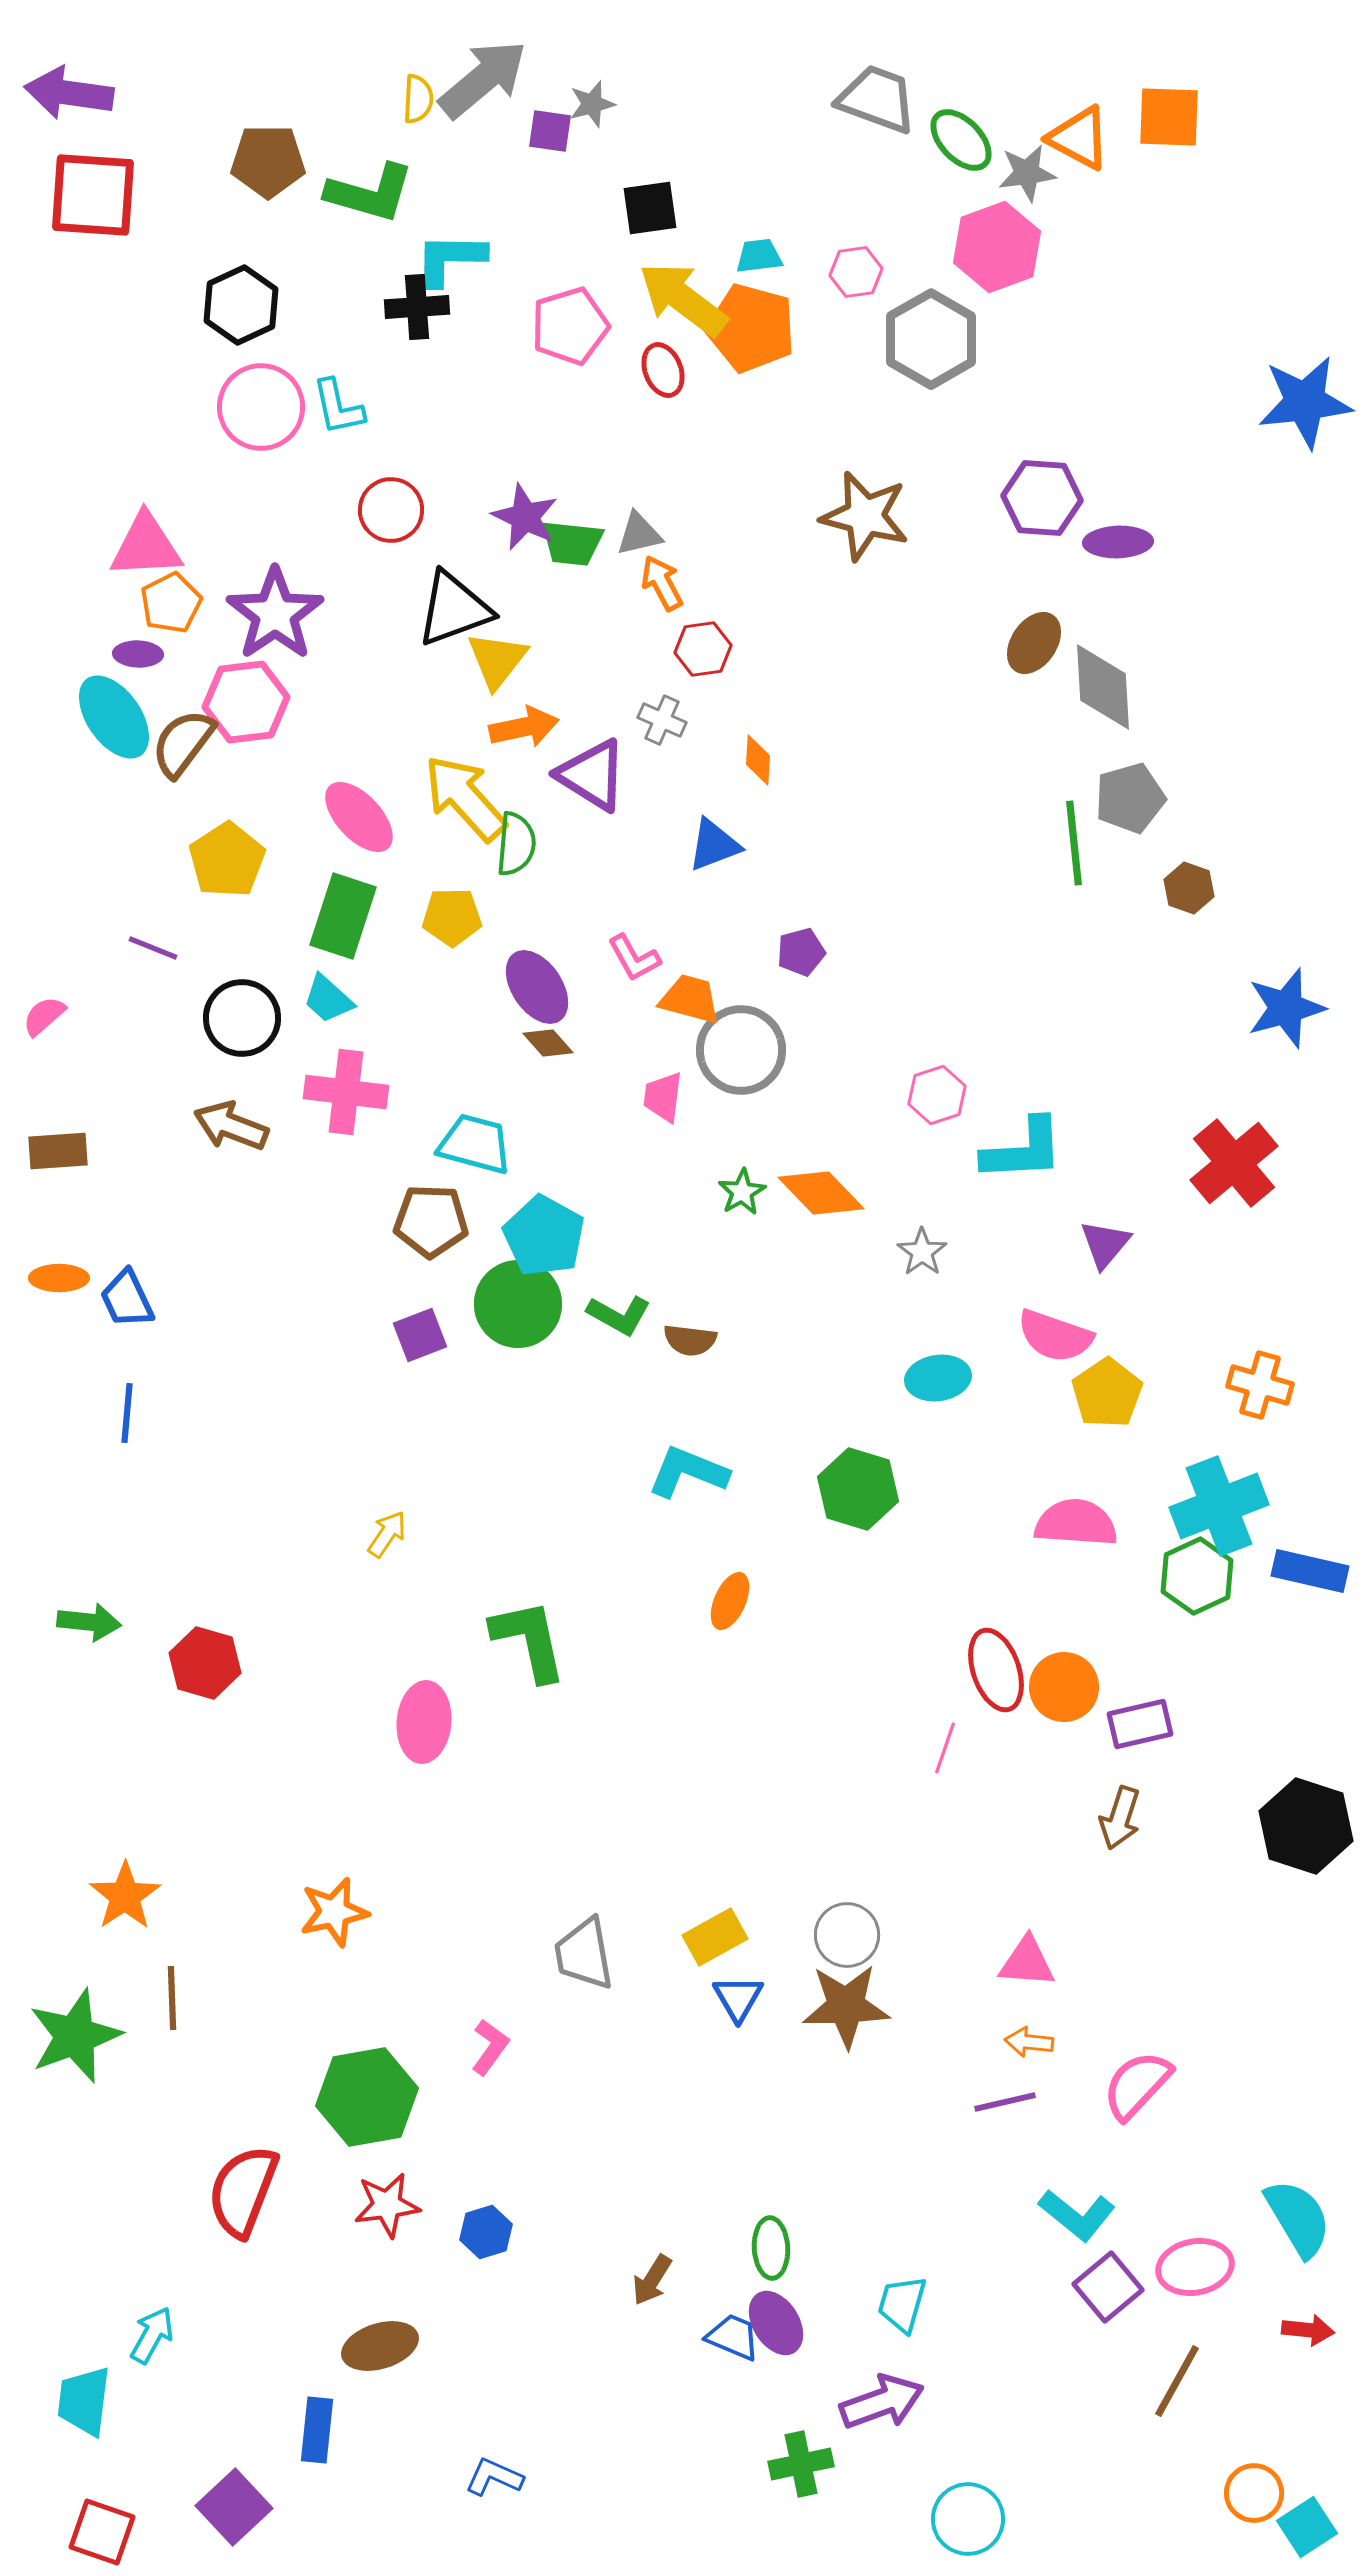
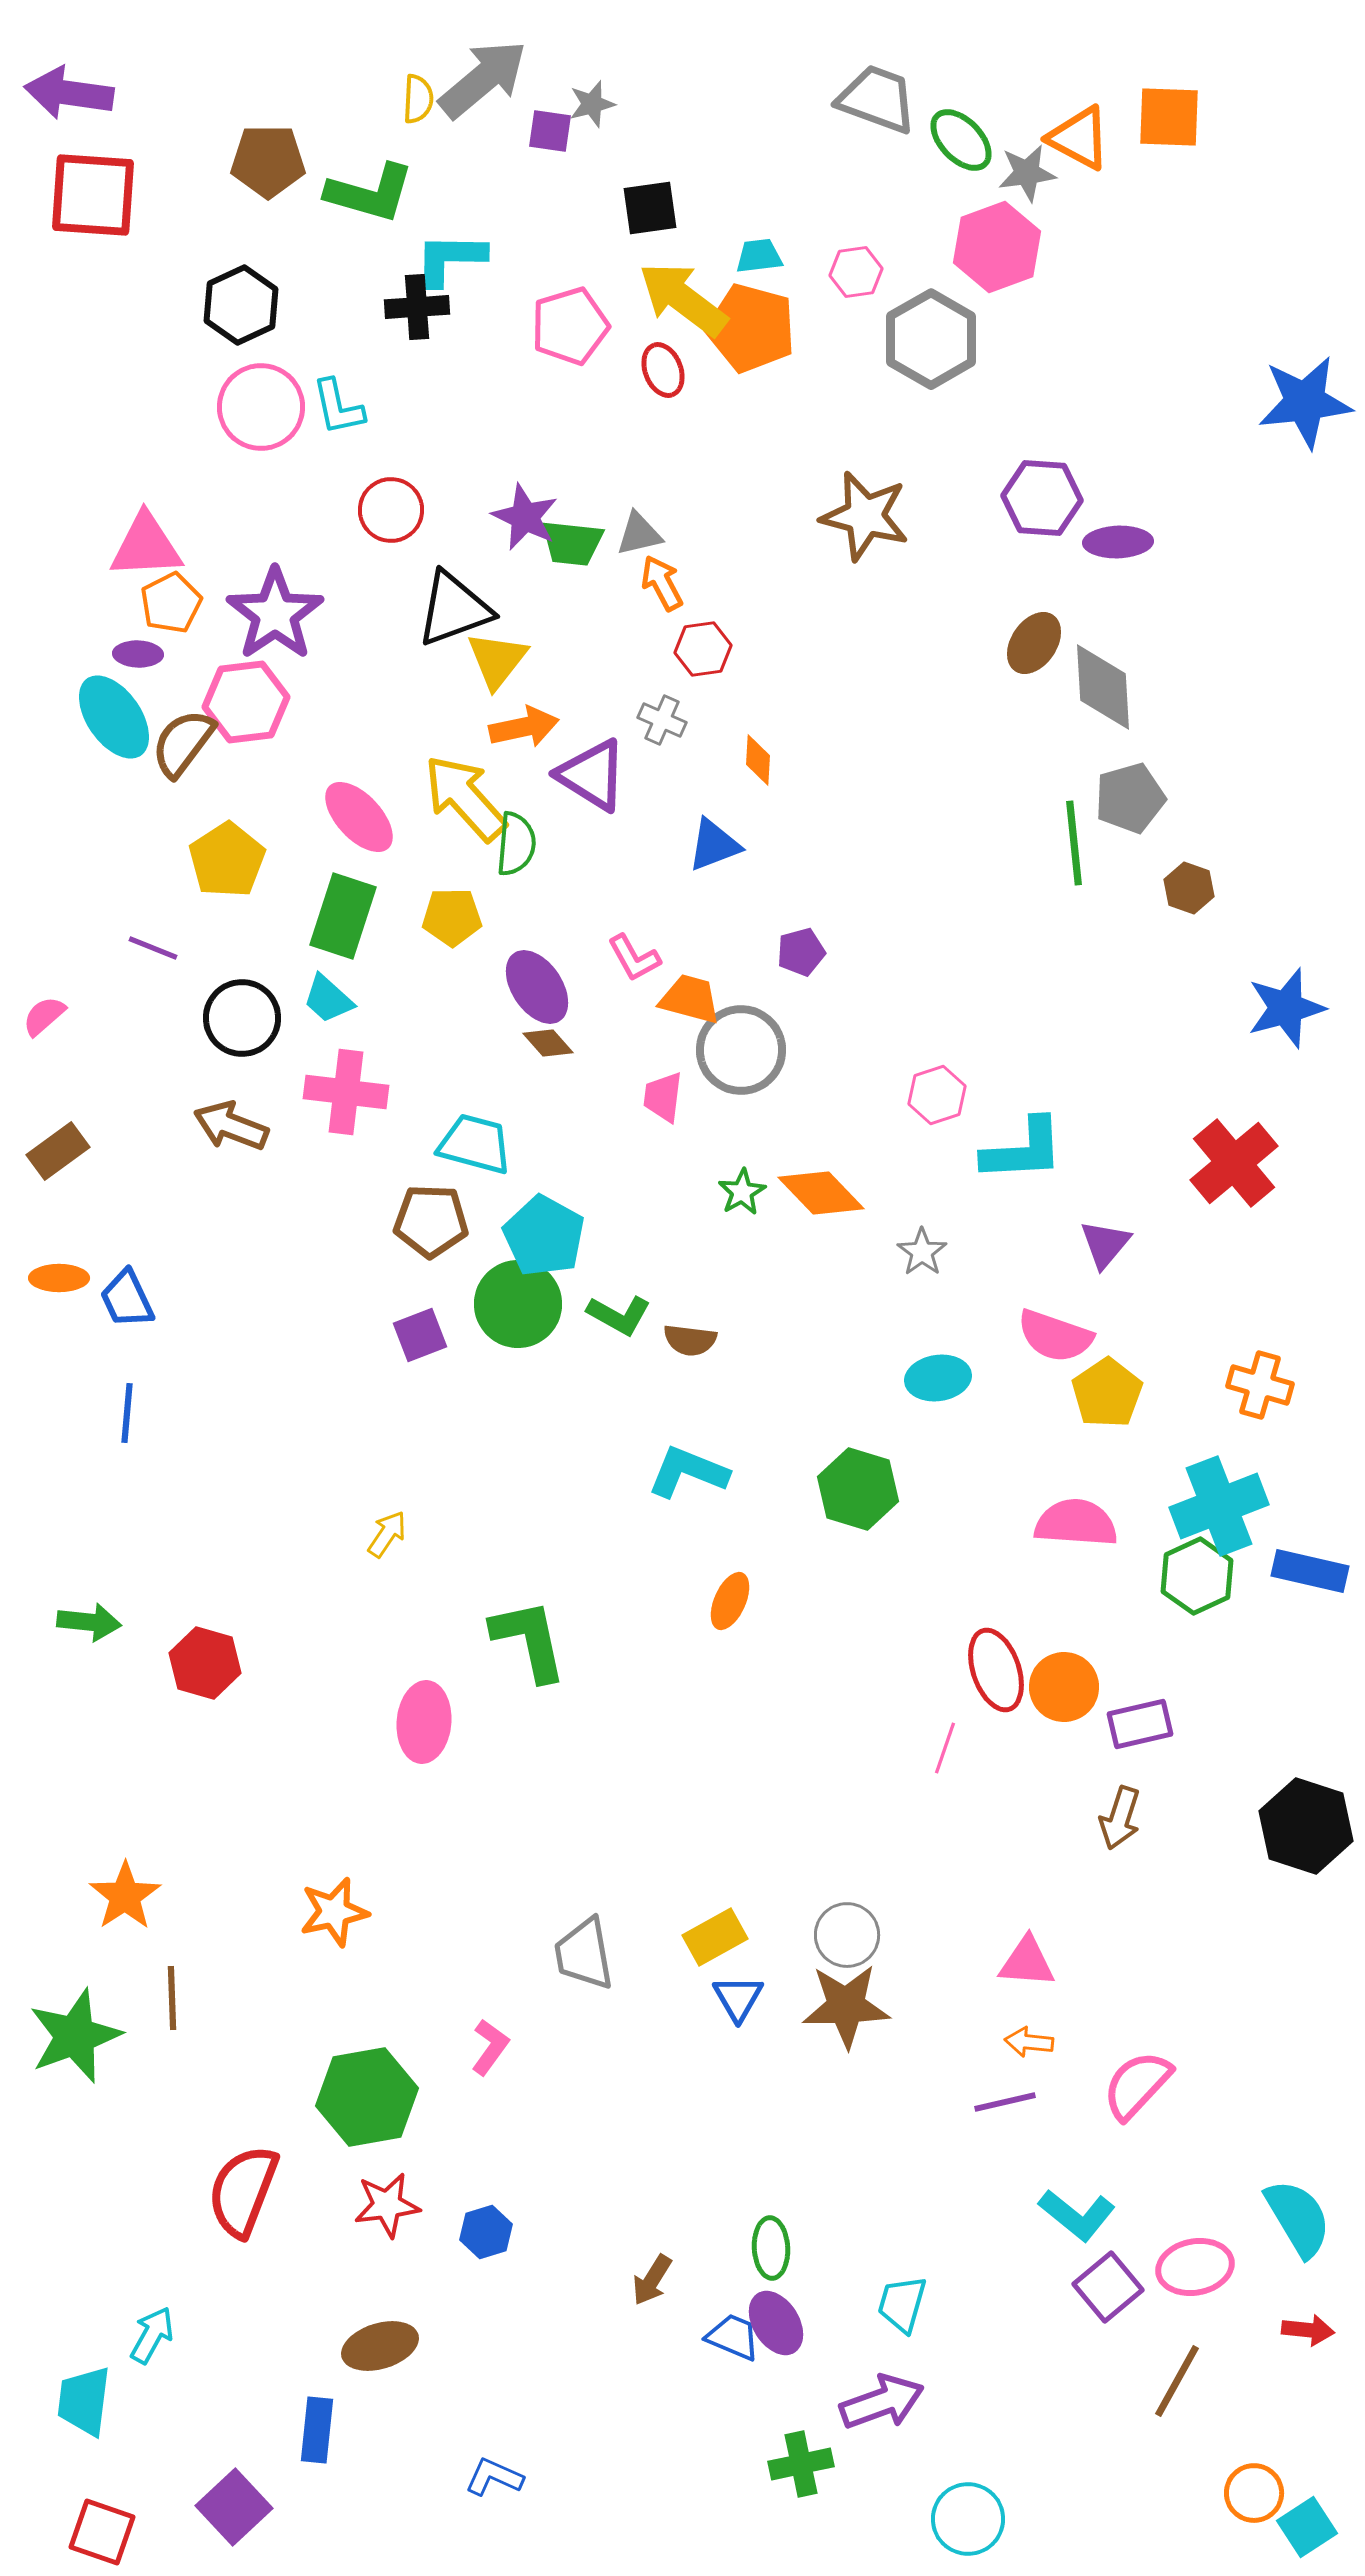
brown rectangle at (58, 1151): rotated 32 degrees counterclockwise
